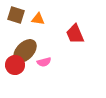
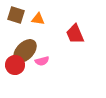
pink semicircle: moved 2 px left, 1 px up
